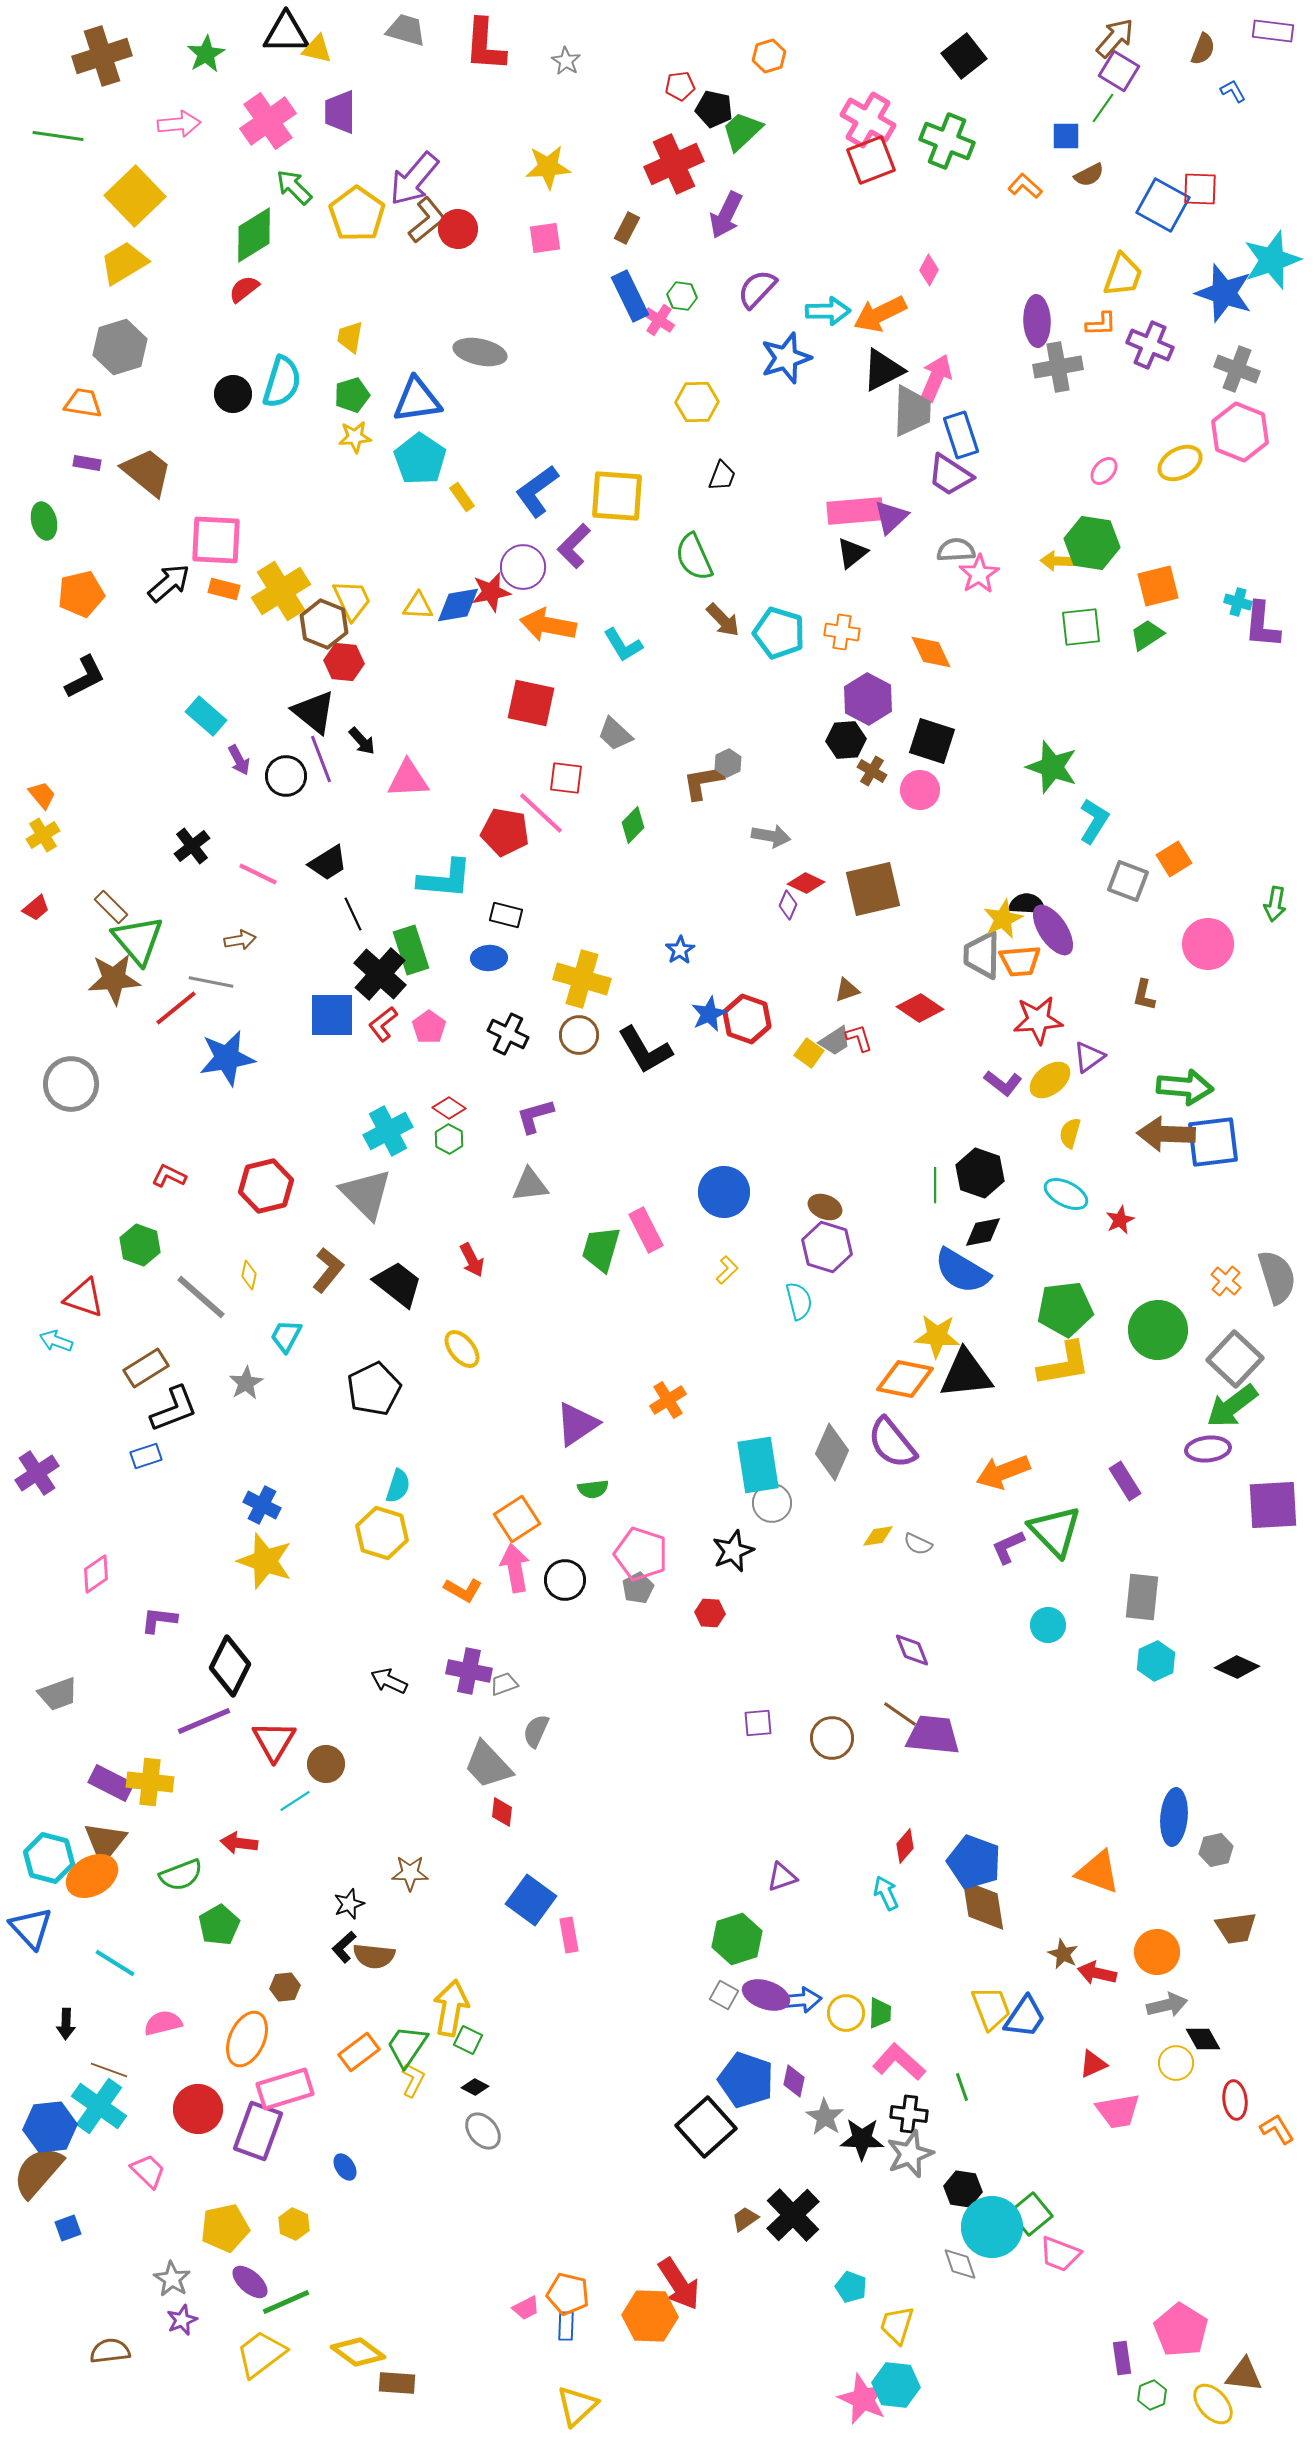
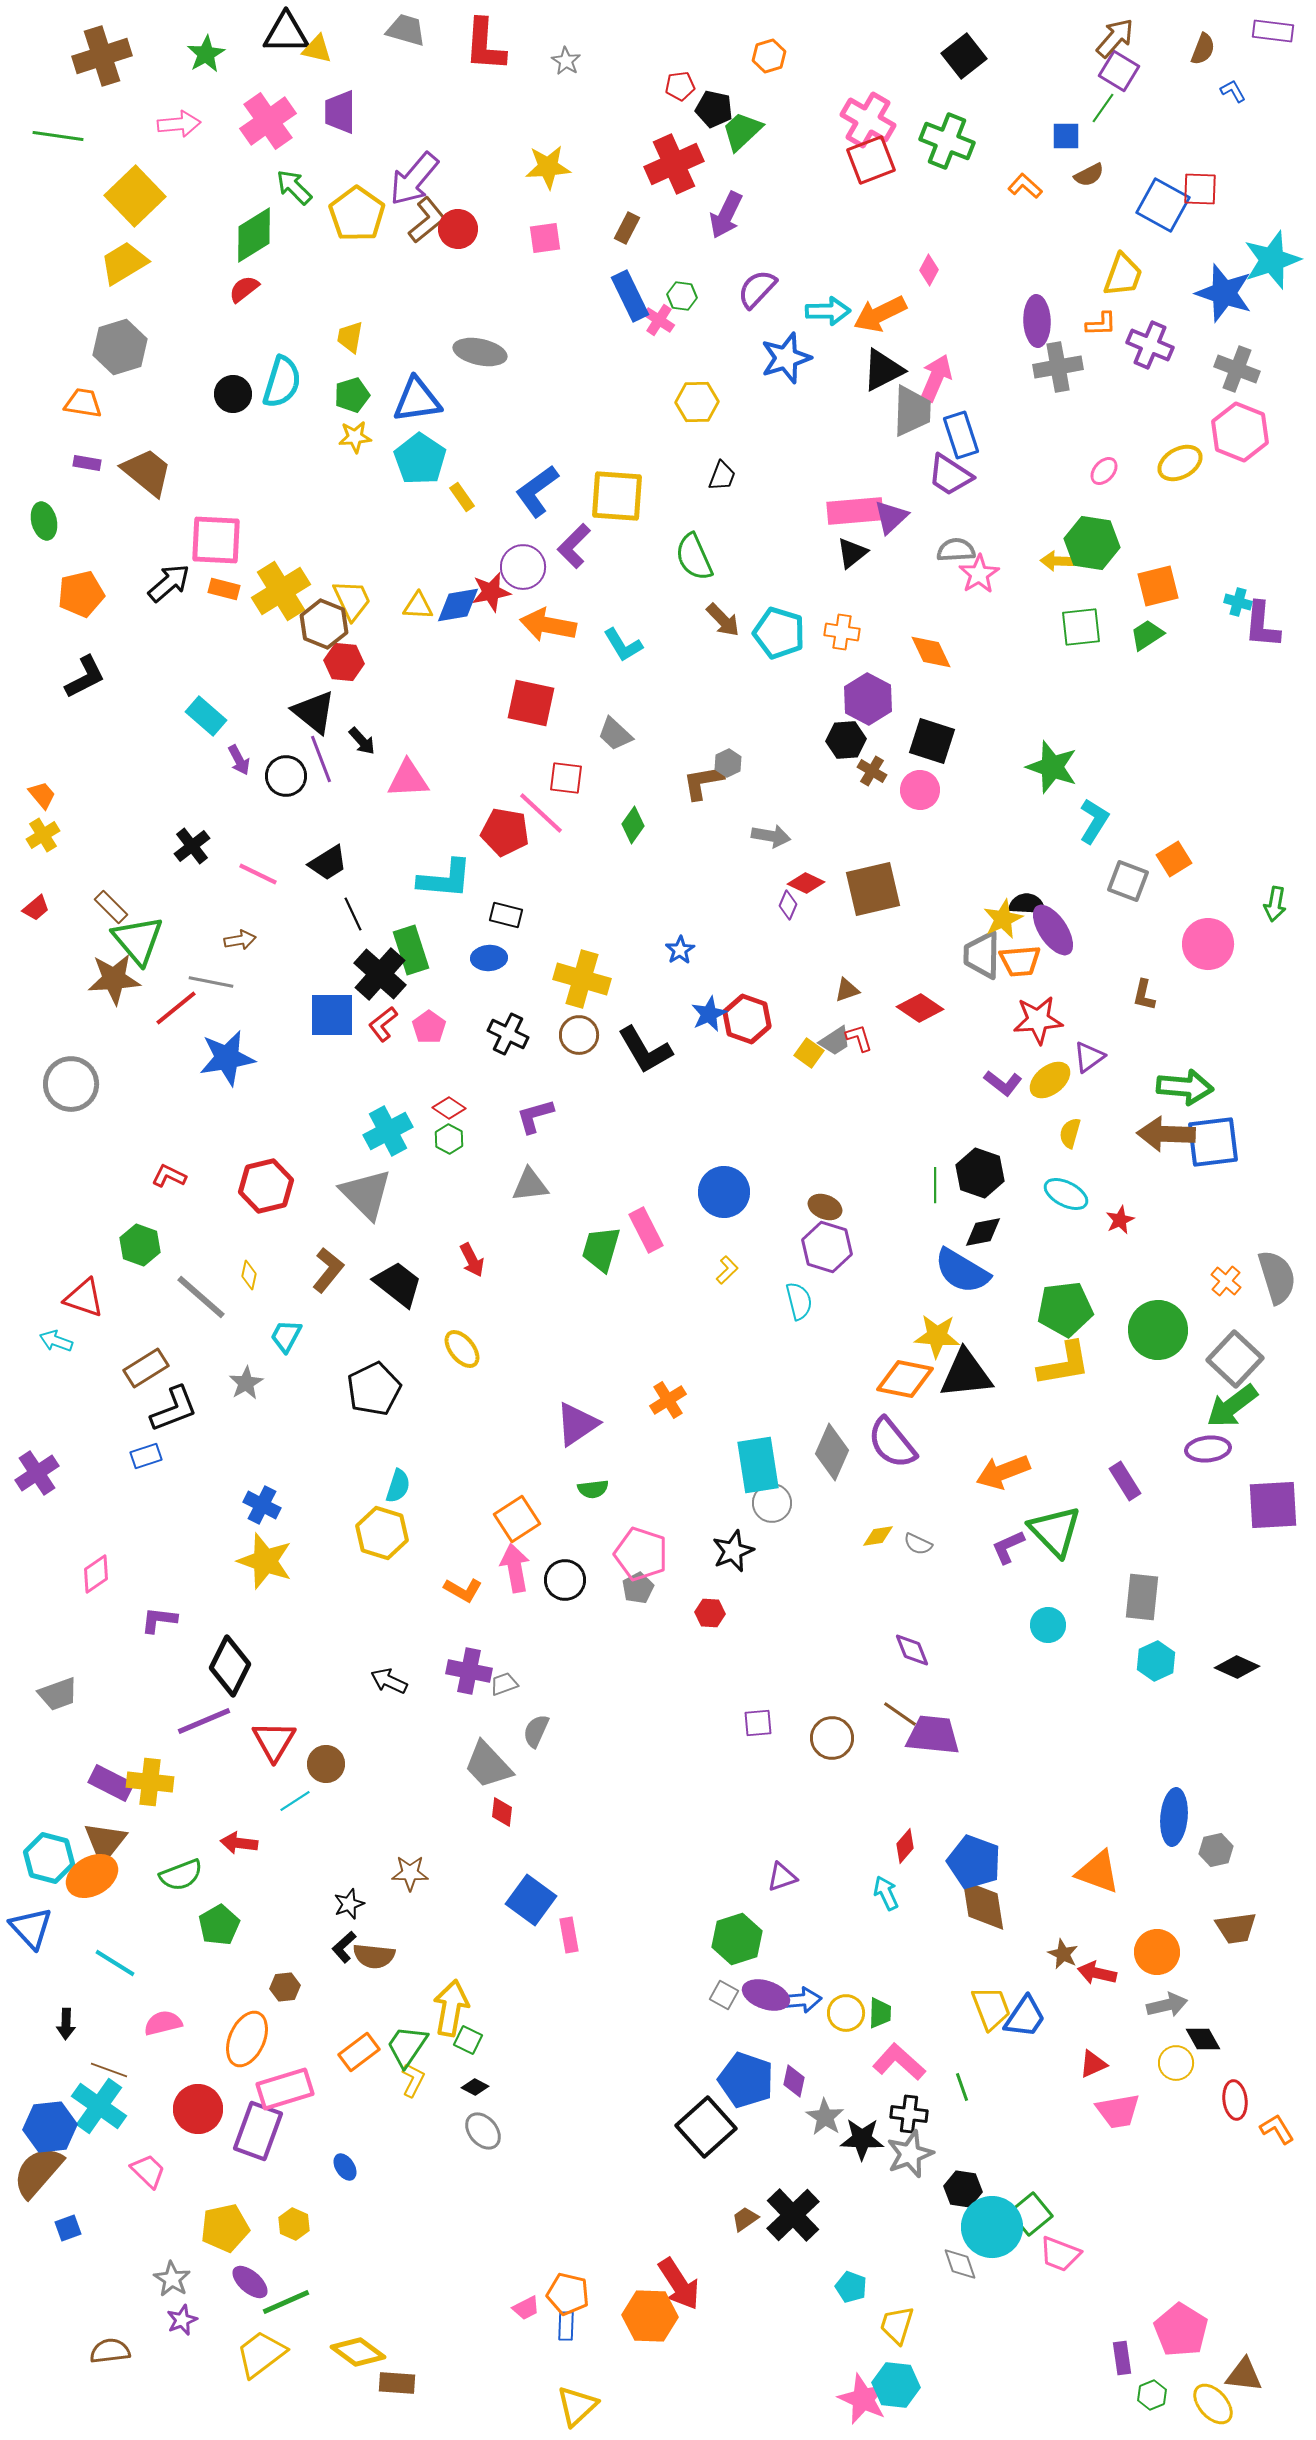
green diamond at (633, 825): rotated 9 degrees counterclockwise
